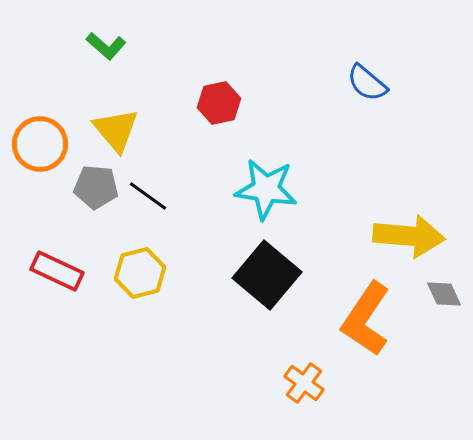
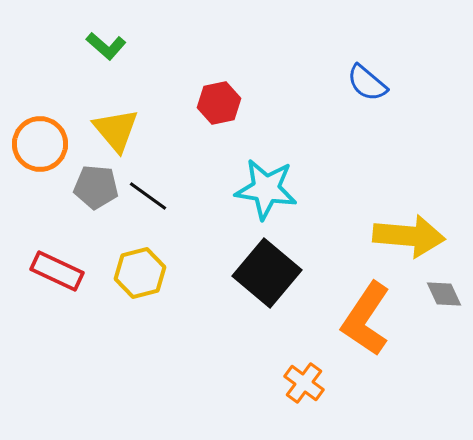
black square: moved 2 px up
